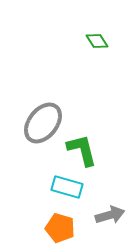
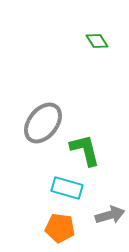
green L-shape: moved 3 px right
cyan rectangle: moved 1 px down
orange pentagon: rotated 8 degrees counterclockwise
